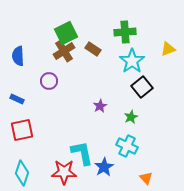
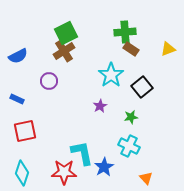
brown rectangle: moved 38 px right
blue semicircle: rotated 114 degrees counterclockwise
cyan star: moved 21 px left, 14 px down
green star: rotated 16 degrees clockwise
red square: moved 3 px right, 1 px down
cyan cross: moved 2 px right
